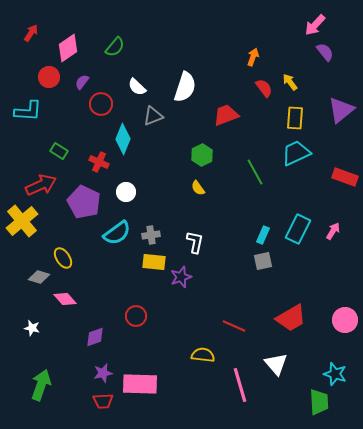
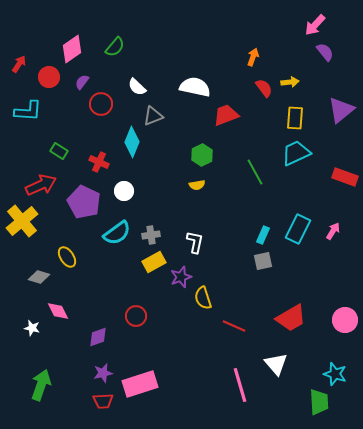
red arrow at (31, 33): moved 12 px left, 31 px down
pink diamond at (68, 48): moved 4 px right, 1 px down
yellow arrow at (290, 82): rotated 120 degrees clockwise
white semicircle at (185, 87): moved 10 px right; rotated 96 degrees counterclockwise
cyan diamond at (123, 139): moved 9 px right, 3 px down
yellow semicircle at (198, 188): moved 1 px left, 3 px up; rotated 63 degrees counterclockwise
white circle at (126, 192): moved 2 px left, 1 px up
yellow ellipse at (63, 258): moved 4 px right, 1 px up
yellow rectangle at (154, 262): rotated 35 degrees counterclockwise
pink diamond at (65, 299): moved 7 px left, 12 px down; rotated 15 degrees clockwise
purple diamond at (95, 337): moved 3 px right
yellow semicircle at (203, 355): moved 57 px up; rotated 115 degrees counterclockwise
pink rectangle at (140, 384): rotated 20 degrees counterclockwise
